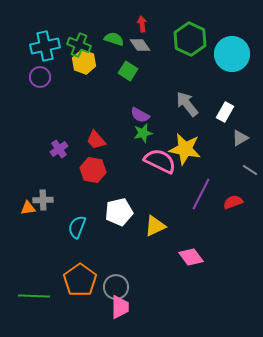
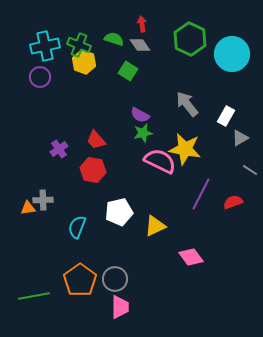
white rectangle: moved 1 px right, 4 px down
gray circle: moved 1 px left, 8 px up
green line: rotated 12 degrees counterclockwise
